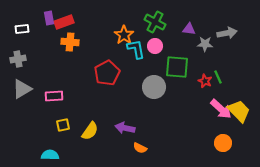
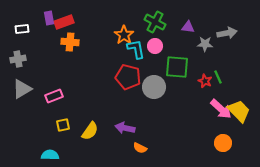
purple triangle: moved 1 px left, 2 px up
red pentagon: moved 21 px right, 4 px down; rotated 30 degrees counterclockwise
pink rectangle: rotated 18 degrees counterclockwise
